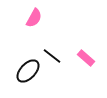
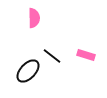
pink semicircle: rotated 30 degrees counterclockwise
pink rectangle: moved 3 px up; rotated 24 degrees counterclockwise
